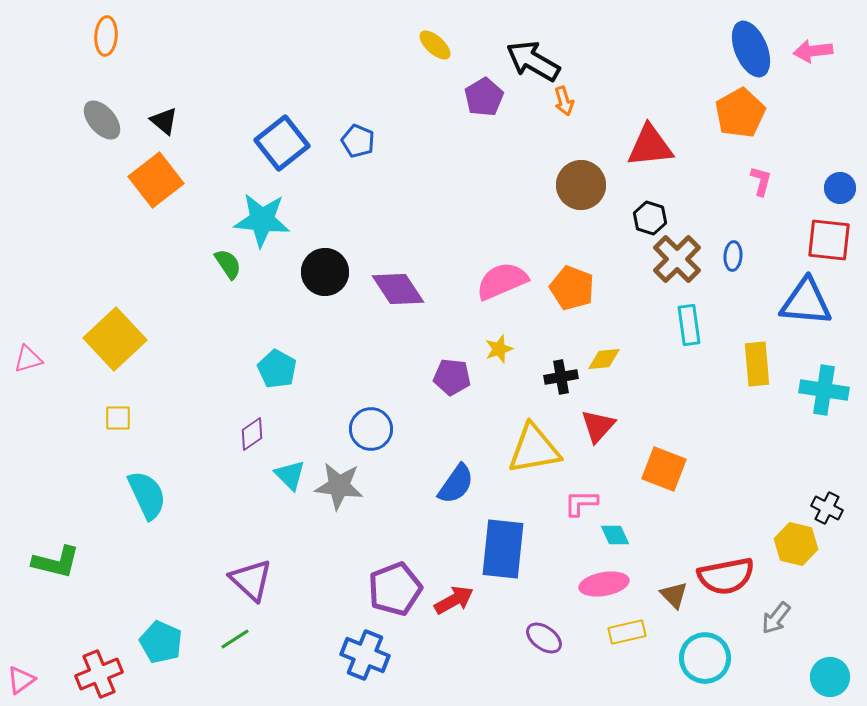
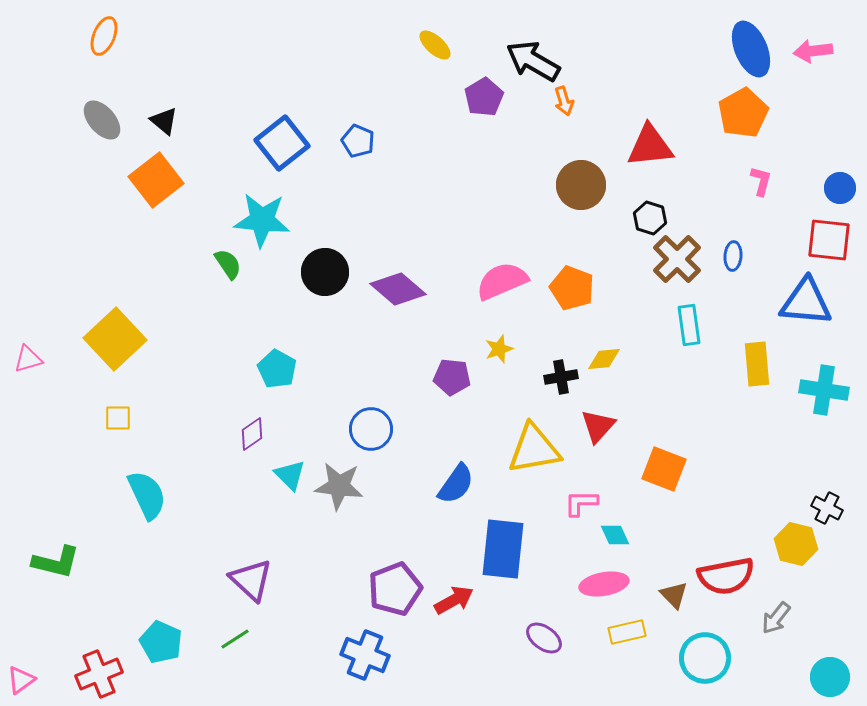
orange ellipse at (106, 36): moved 2 px left; rotated 18 degrees clockwise
orange pentagon at (740, 113): moved 3 px right
purple diamond at (398, 289): rotated 16 degrees counterclockwise
